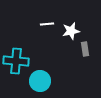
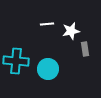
cyan circle: moved 8 px right, 12 px up
